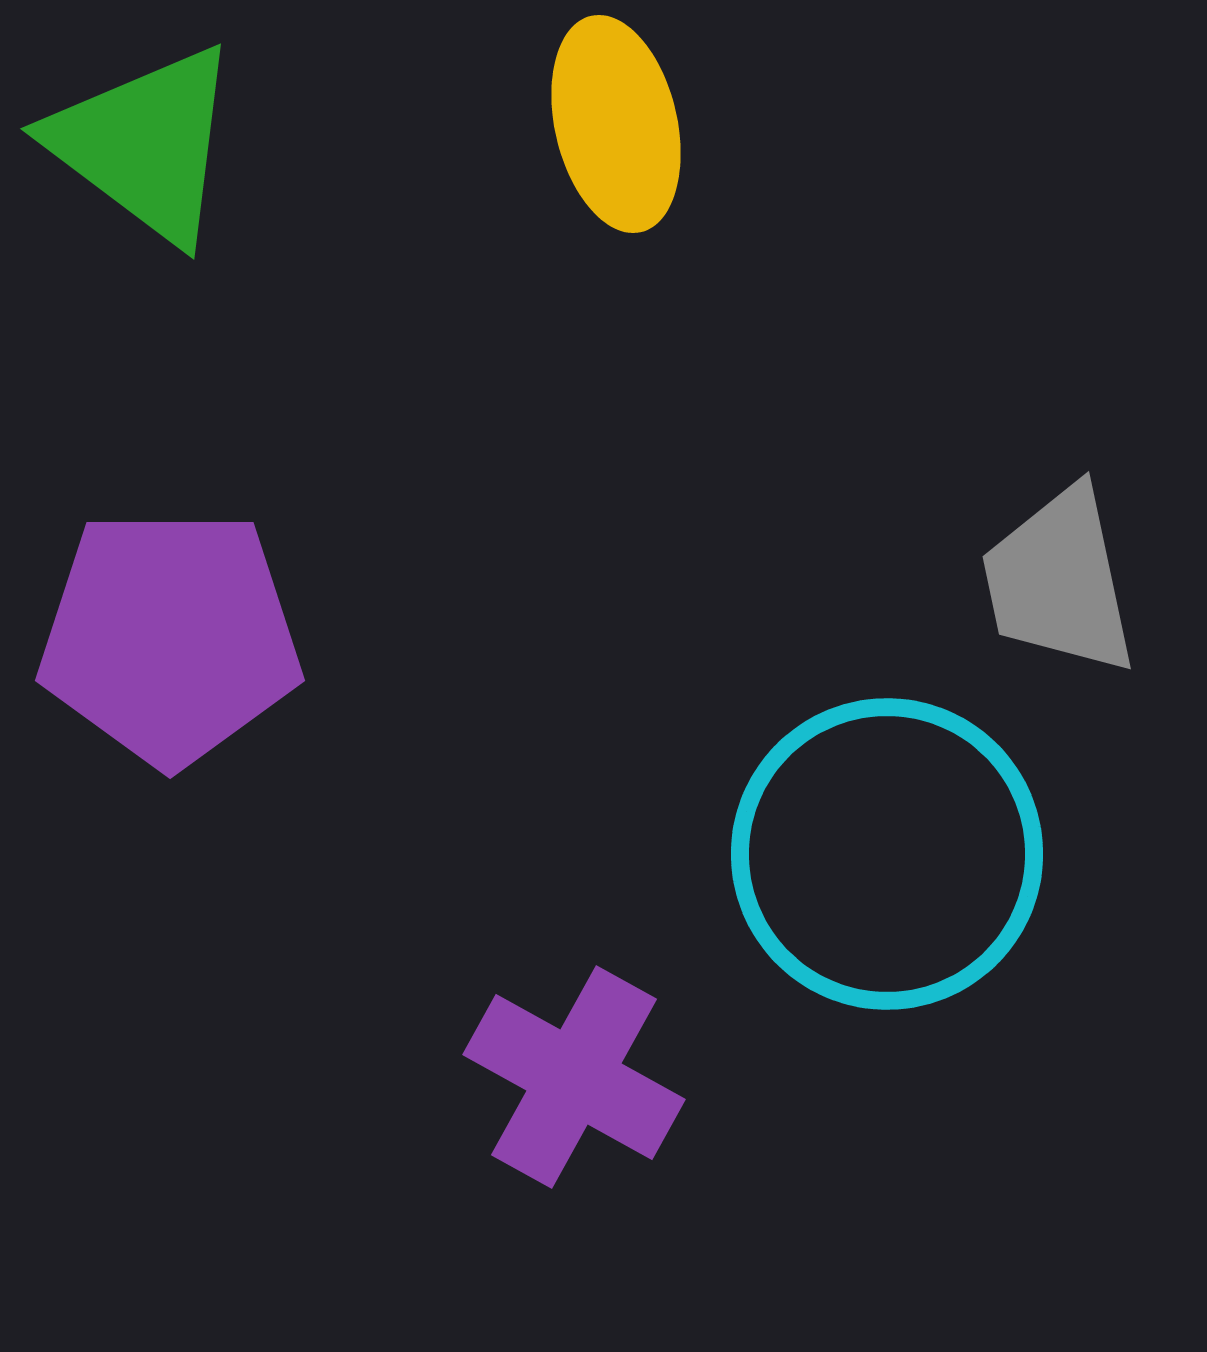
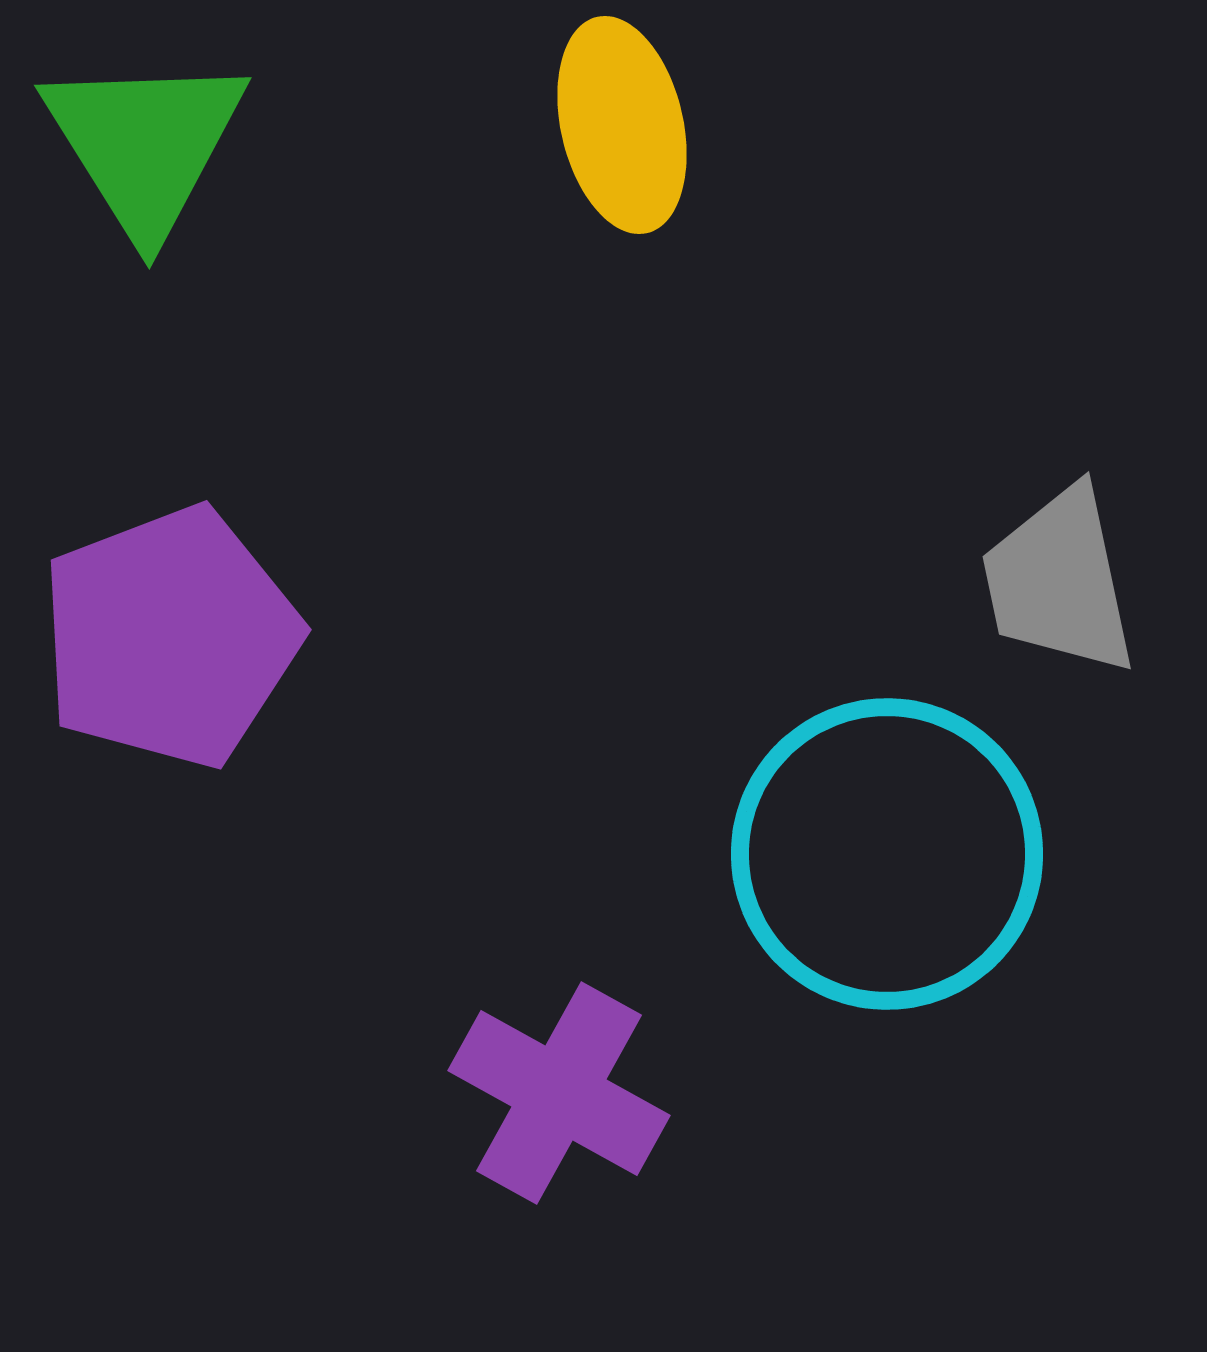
yellow ellipse: moved 6 px right, 1 px down
green triangle: rotated 21 degrees clockwise
purple pentagon: rotated 21 degrees counterclockwise
purple cross: moved 15 px left, 16 px down
